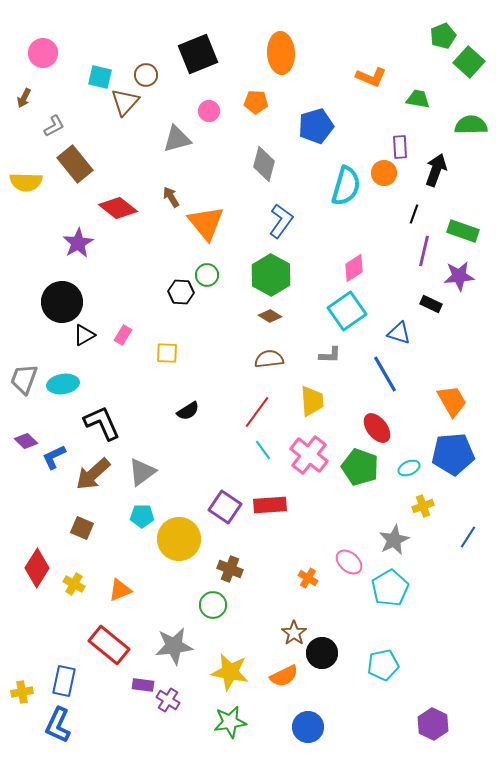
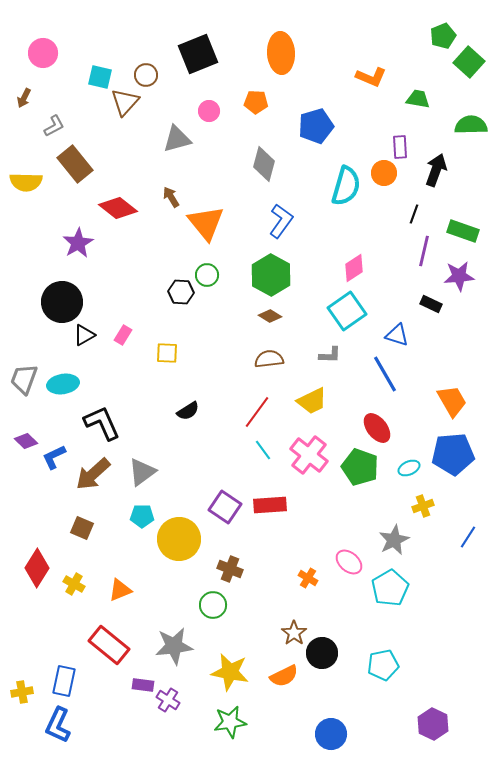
blue triangle at (399, 333): moved 2 px left, 2 px down
yellow trapezoid at (312, 401): rotated 68 degrees clockwise
blue circle at (308, 727): moved 23 px right, 7 px down
